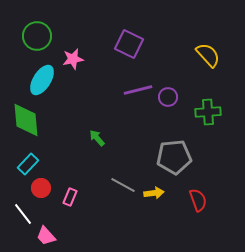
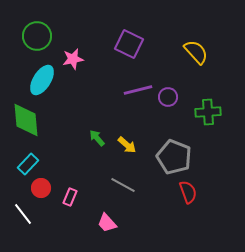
yellow semicircle: moved 12 px left, 3 px up
gray pentagon: rotated 28 degrees clockwise
yellow arrow: moved 27 px left, 48 px up; rotated 48 degrees clockwise
red semicircle: moved 10 px left, 8 px up
pink trapezoid: moved 61 px right, 13 px up
